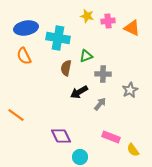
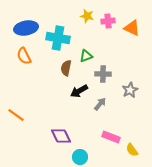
black arrow: moved 1 px up
yellow semicircle: moved 1 px left
